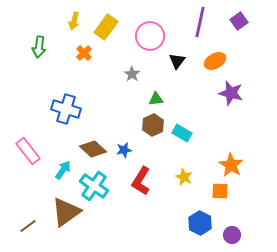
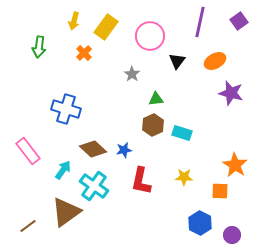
cyan rectangle: rotated 12 degrees counterclockwise
orange star: moved 4 px right
yellow star: rotated 24 degrees counterclockwise
red L-shape: rotated 20 degrees counterclockwise
